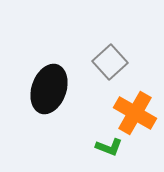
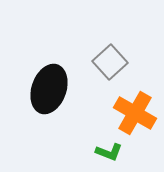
green L-shape: moved 5 px down
